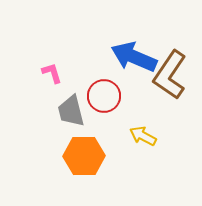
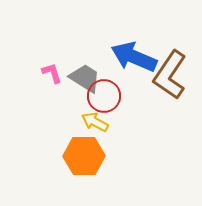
gray trapezoid: moved 14 px right, 33 px up; rotated 136 degrees clockwise
yellow arrow: moved 48 px left, 14 px up
